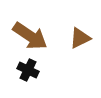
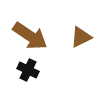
brown triangle: moved 1 px right, 1 px up
